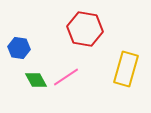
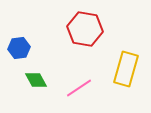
blue hexagon: rotated 15 degrees counterclockwise
pink line: moved 13 px right, 11 px down
